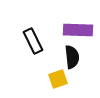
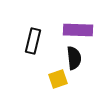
black rectangle: rotated 40 degrees clockwise
black semicircle: moved 2 px right, 1 px down
